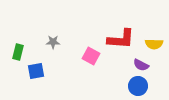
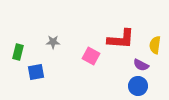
yellow semicircle: moved 1 px right, 1 px down; rotated 96 degrees clockwise
blue square: moved 1 px down
